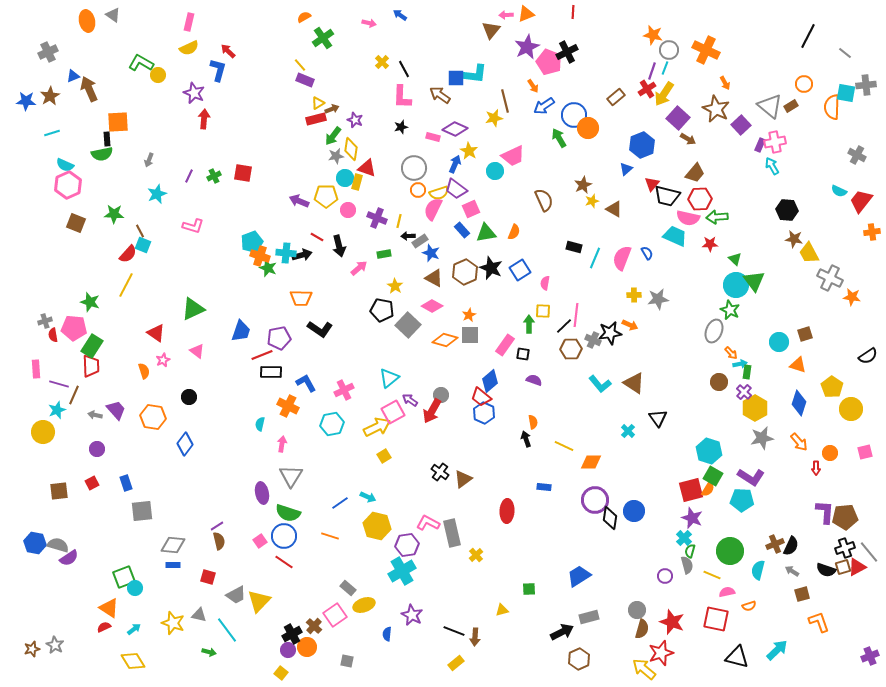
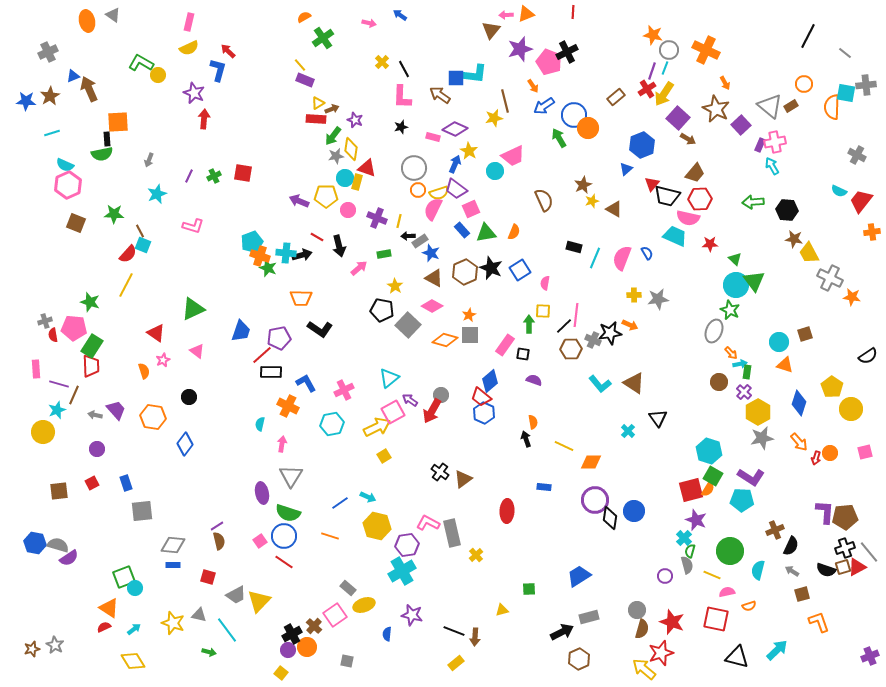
purple star at (527, 47): moved 7 px left, 2 px down; rotated 10 degrees clockwise
red rectangle at (316, 119): rotated 18 degrees clockwise
green arrow at (717, 217): moved 36 px right, 15 px up
red line at (262, 355): rotated 20 degrees counterclockwise
orange triangle at (798, 365): moved 13 px left
yellow hexagon at (755, 408): moved 3 px right, 4 px down
red arrow at (816, 468): moved 10 px up; rotated 16 degrees clockwise
purple star at (692, 518): moved 4 px right, 2 px down
brown cross at (775, 544): moved 14 px up
purple star at (412, 615): rotated 15 degrees counterclockwise
